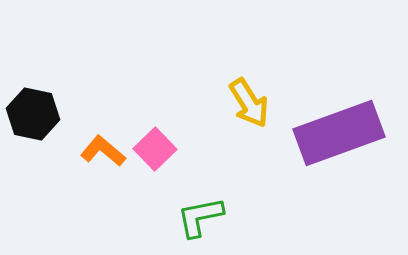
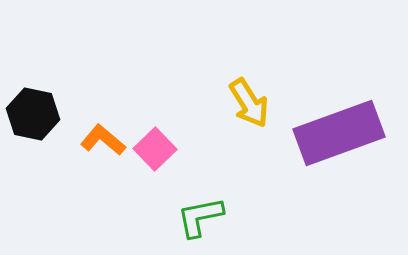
orange L-shape: moved 11 px up
